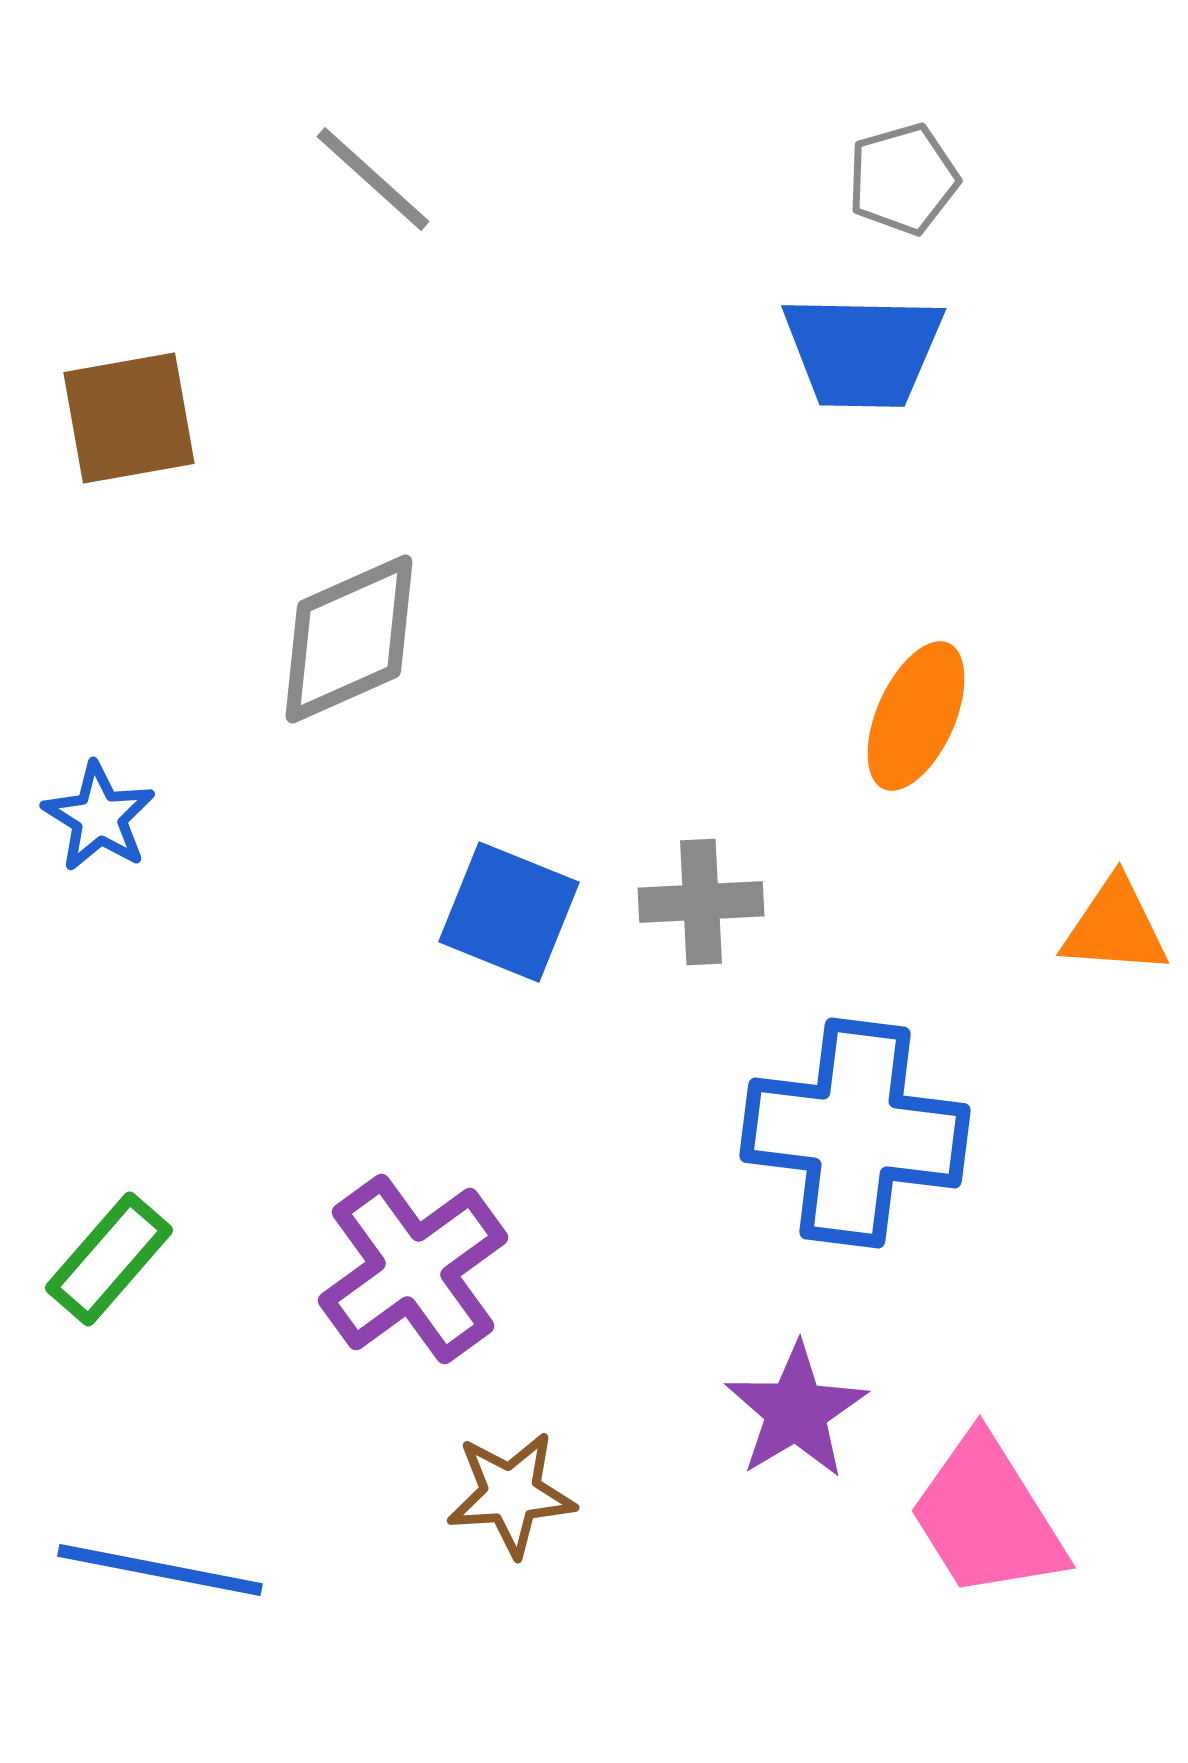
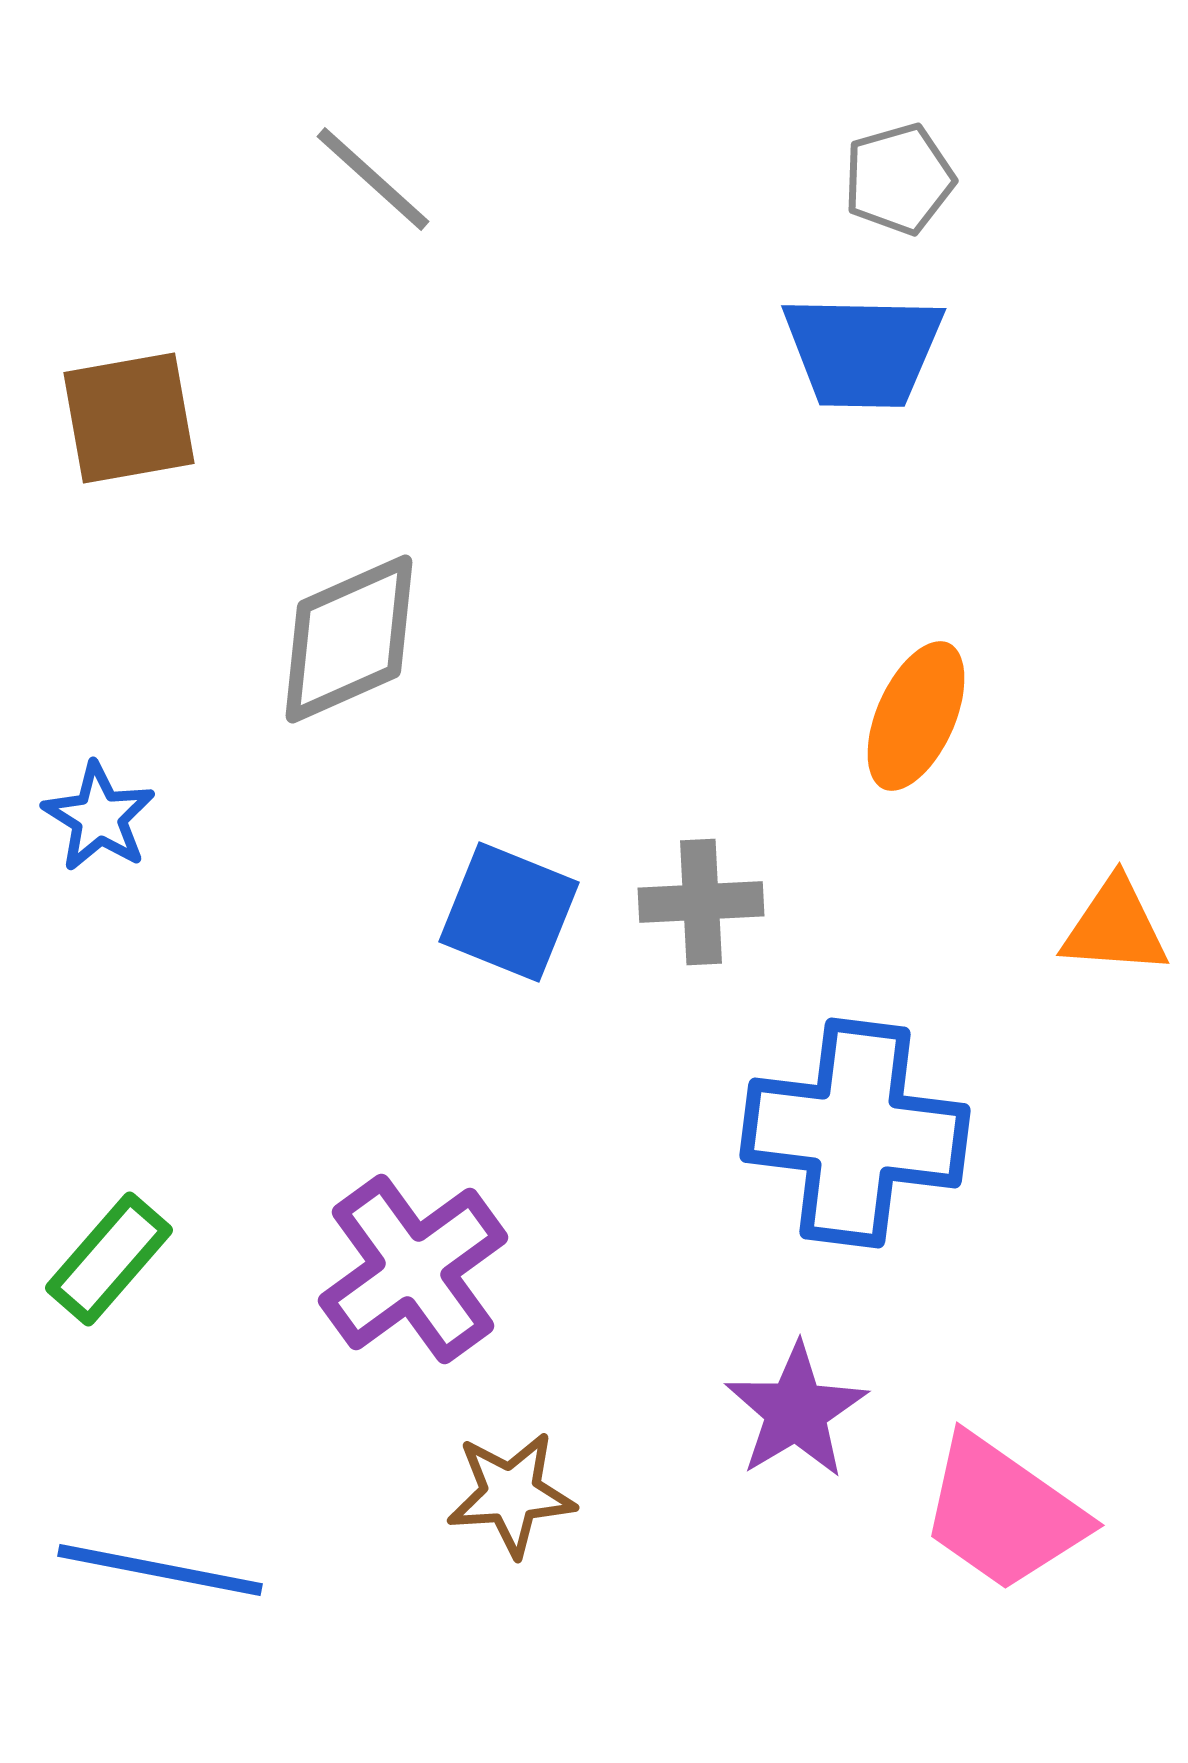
gray pentagon: moved 4 px left
pink trapezoid: moved 16 px right, 4 px up; rotated 23 degrees counterclockwise
